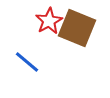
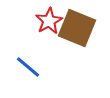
blue line: moved 1 px right, 5 px down
